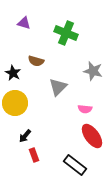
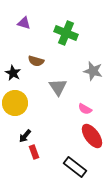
gray triangle: rotated 18 degrees counterclockwise
pink semicircle: rotated 24 degrees clockwise
red rectangle: moved 3 px up
black rectangle: moved 2 px down
